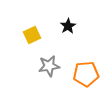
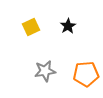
yellow square: moved 1 px left, 8 px up
gray star: moved 4 px left, 5 px down
